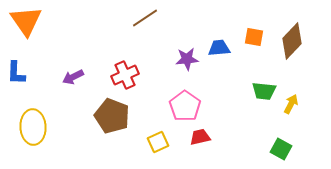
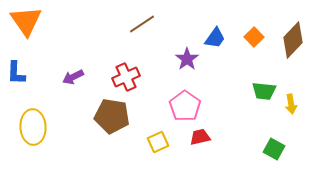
brown line: moved 3 px left, 6 px down
orange square: rotated 36 degrees clockwise
brown diamond: moved 1 px right, 1 px up
blue trapezoid: moved 4 px left, 10 px up; rotated 130 degrees clockwise
purple star: rotated 30 degrees counterclockwise
red cross: moved 1 px right, 2 px down
yellow arrow: rotated 144 degrees clockwise
brown pentagon: rotated 12 degrees counterclockwise
green square: moved 7 px left
